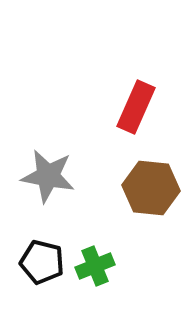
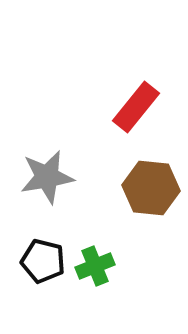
red rectangle: rotated 15 degrees clockwise
gray star: moved 1 px left, 1 px down; rotated 20 degrees counterclockwise
black pentagon: moved 1 px right, 1 px up
